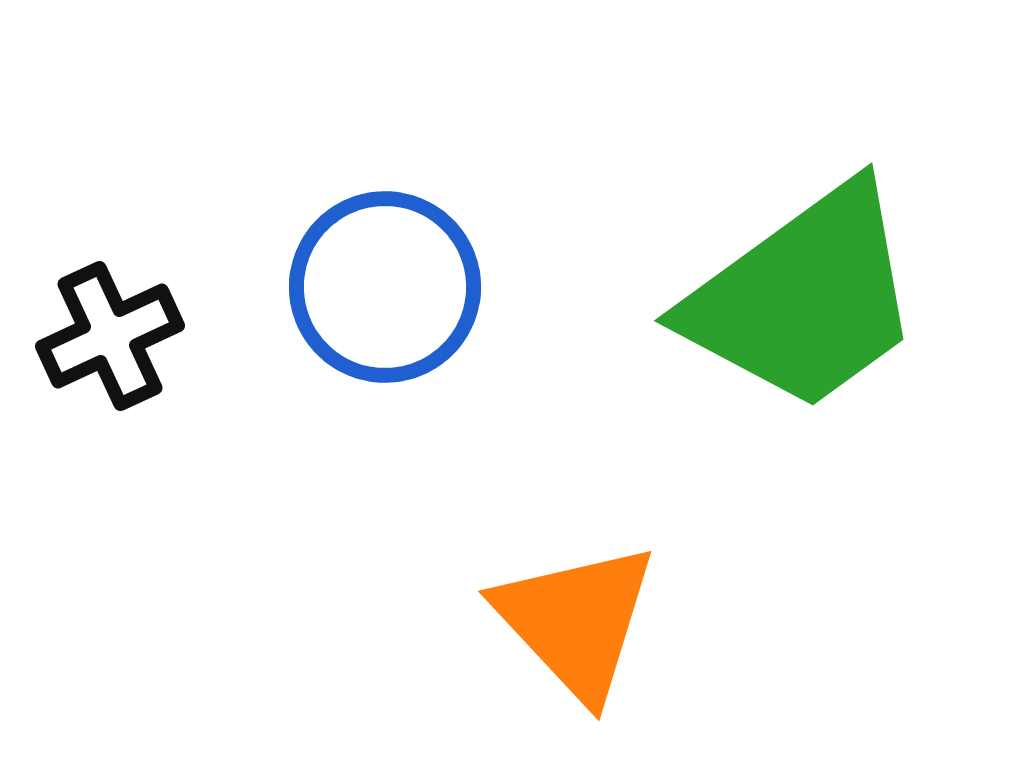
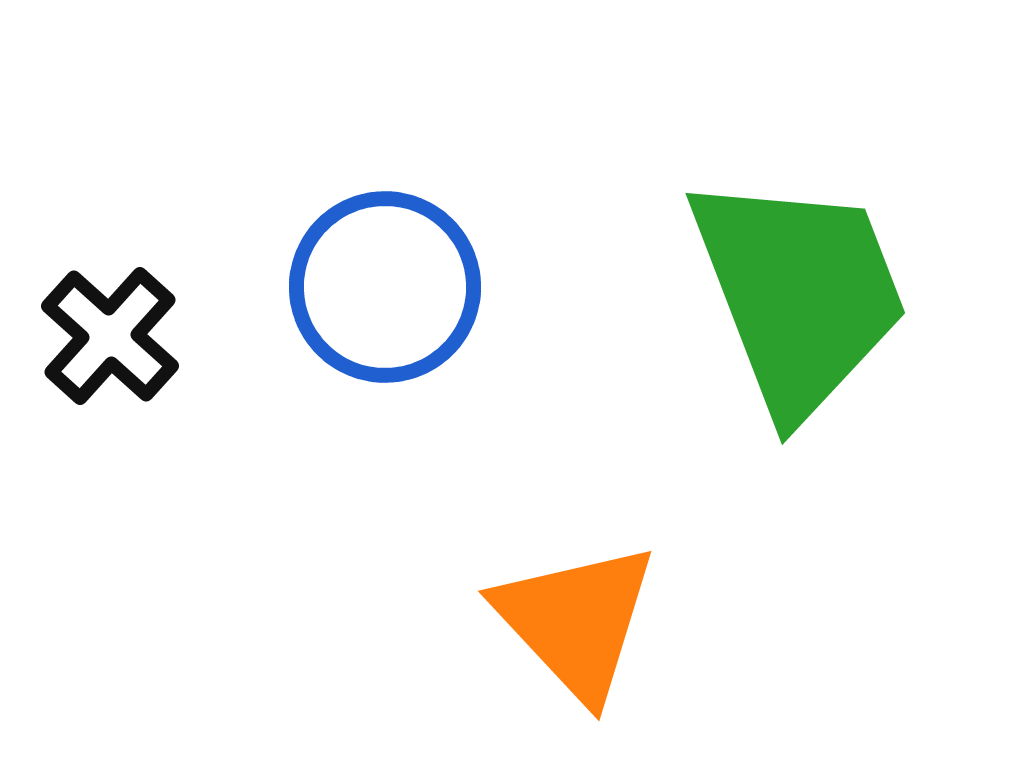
green trapezoid: moved 5 px left, 4 px up; rotated 75 degrees counterclockwise
black cross: rotated 23 degrees counterclockwise
